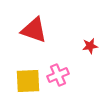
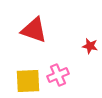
red star: rotated 21 degrees clockwise
